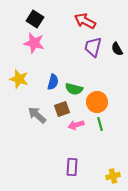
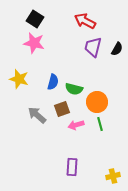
black semicircle: rotated 120 degrees counterclockwise
